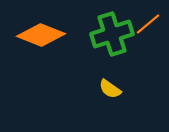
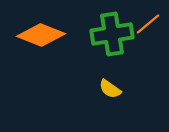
green cross: rotated 9 degrees clockwise
